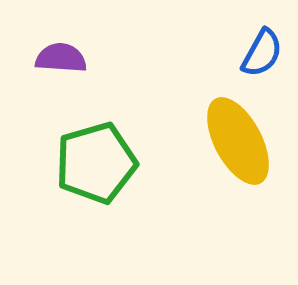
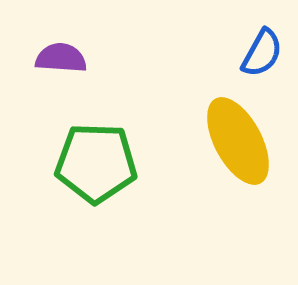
green pentagon: rotated 18 degrees clockwise
